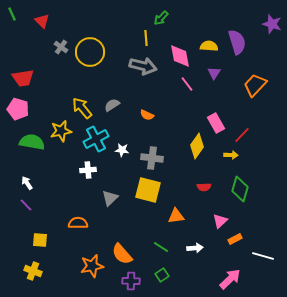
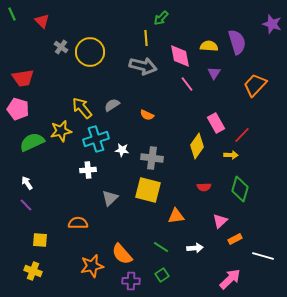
cyan cross at (96, 139): rotated 10 degrees clockwise
green semicircle at (32, 142): rotated 35 degrees counterclockwise
